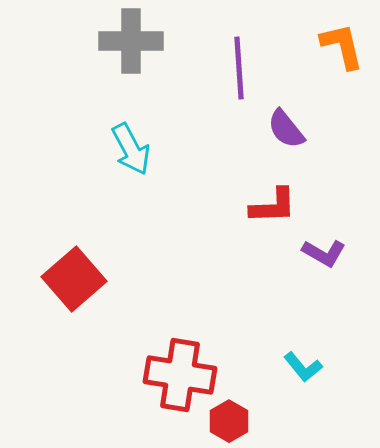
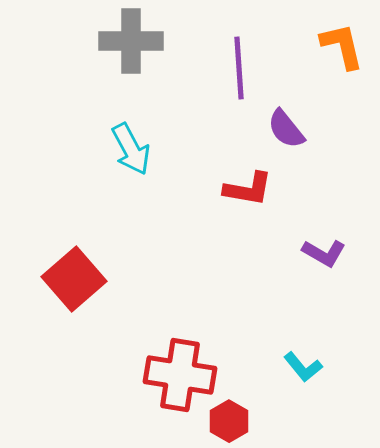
red L-shape: moved 25 px left, 17 px up; rotated 12 degrees clockwise
